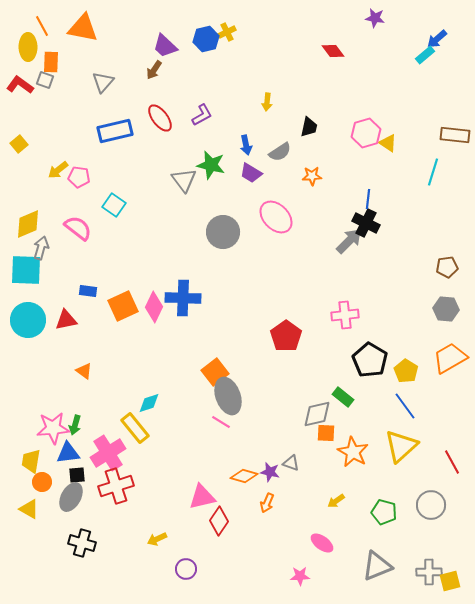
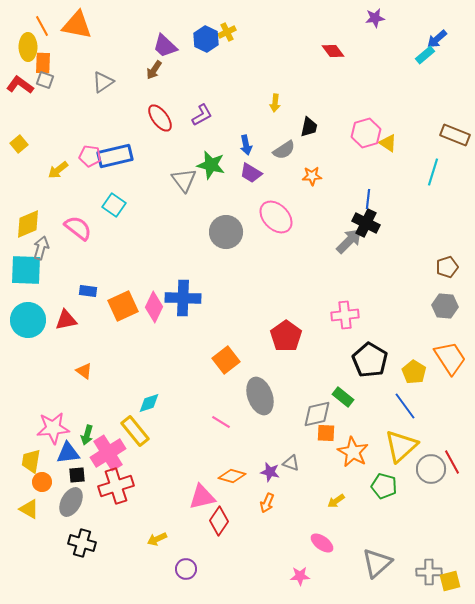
purple star at (375, 18): rotated 18 degrees counterclockwise
orange triangle at (83, 28): moved 6 px left, 3 px up
blue hexagon at (206, 39): rotated 20 degrees counterclockwise
orange rectangle at (51, 62): moved 8 px left, 1 px down
gray triangle at (103, 82): rotated 15 degrees clockwise
yellow arrow at (267, 102): moved 8 px right, 1 px down
blue rectangle at (115, 131): moved 25 px down
brown rectangle at (455, 135): rotated 16 degrees clockwise
gray semicircle at (280, 152): moved 4 px right, 2 px up
pink pentagon at (79, 177): moved 11 px right, 21 px up
gray circle at (223, 232): moved 3 px right
brown pentagon at (447, 267): rotated 10 degrees counterclockwise
gray hexagon at (446, 309): moved 1 px left, 3 px up
orange trapezoid at (450, 358): rotated 87 degrees clockwise
yellow pentagon at (406, 371): moved 8 px right, 1 px down
orange square at (215, 372): moved 11 px right, 12 px up
gray ellipse at (228, 396): moved 32 px right
green arrow at (75, 425): moved 12 px right, 10 px down
yellow rectangle at (135, 428): moved 3 px down
orange diamond at (244, 476): moved 12 px left
gray ellipse at (71, 497): moved 5 px down
gray circle at (431, 505): moved 36 px up
green pentagon at (384, 512): moved 26 px up
gray triangle at (377, 566): moved 3 px up; rotated 20 degrees counterclockwise
